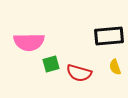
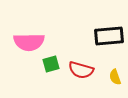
yellow semicircle: moved 10 px down
red semicircle: moved 2 px right, 3 px up
